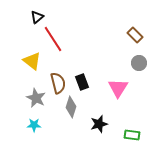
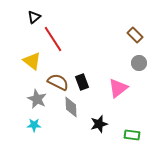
black triangle: moved 3 px left
brown semicircle: moved 1 px up; rotated 50 degrees counterclockwise
pink triangle: rotated 20 degrees clockwise
gray star: moved 1 px right, 1 px down
gray diamond: rotated 20 degrees counterclockwise
